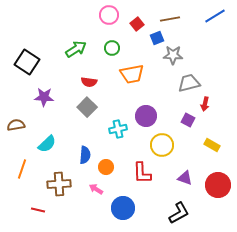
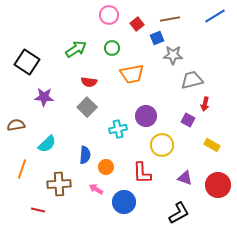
gray trapezoid: moved 3 px right, 3 px up
blue circle: moved 1 px right, 6 px up
